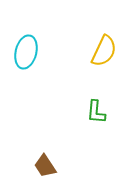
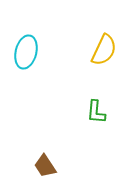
yellow semicircle: moved 1 px up
